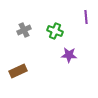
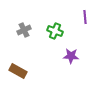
purple line: moved 1 px left
purple star: moved 2 px right, 1 px down
brown rectangle: rotated 54 degrees clockwise
